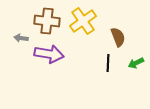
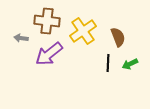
yellow cross: moved 10 px down
purple arrow: rotated 132 degrees clockwise
green arrow: moved 6 px left, 1 px down
